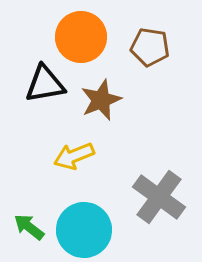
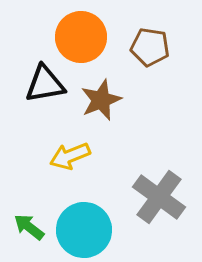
yellow arrow: moved 4 px left
